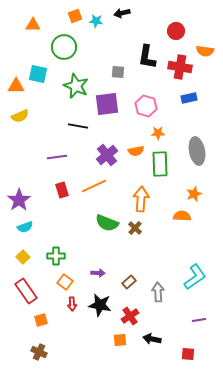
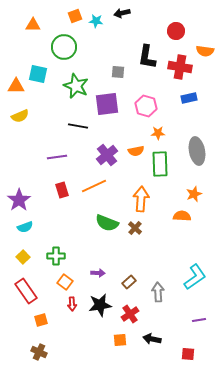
black star at (100, 305): rotated 20 degrees counterclockwise
red cross at (130, 316): moved 2 px up
